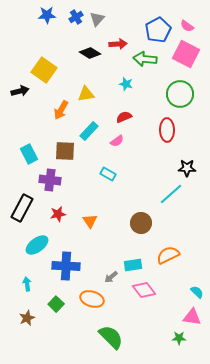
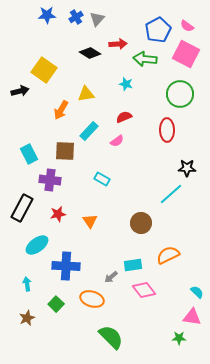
cyan rectangle at (108, 174): moved 6 px left, 5 px down
